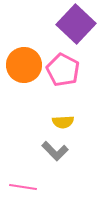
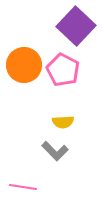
purple square: moved 2 px down
